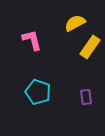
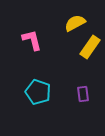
purple rectangle: moved 3 px left, 3 px up
